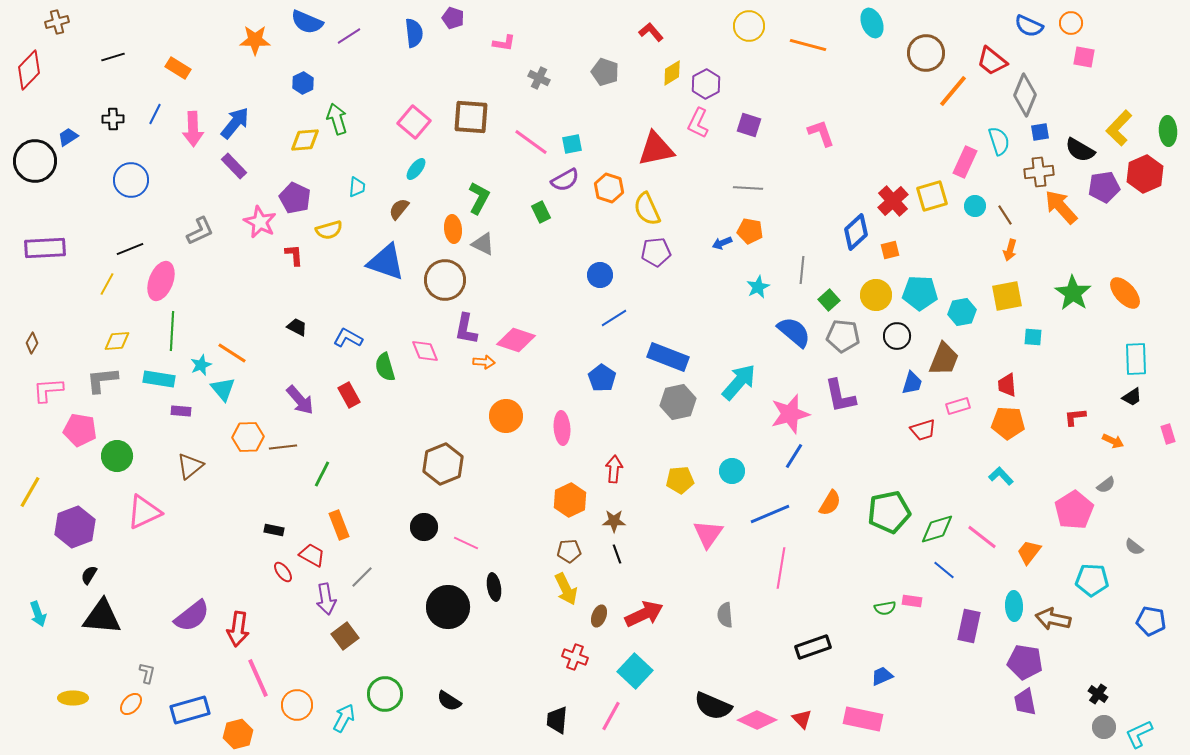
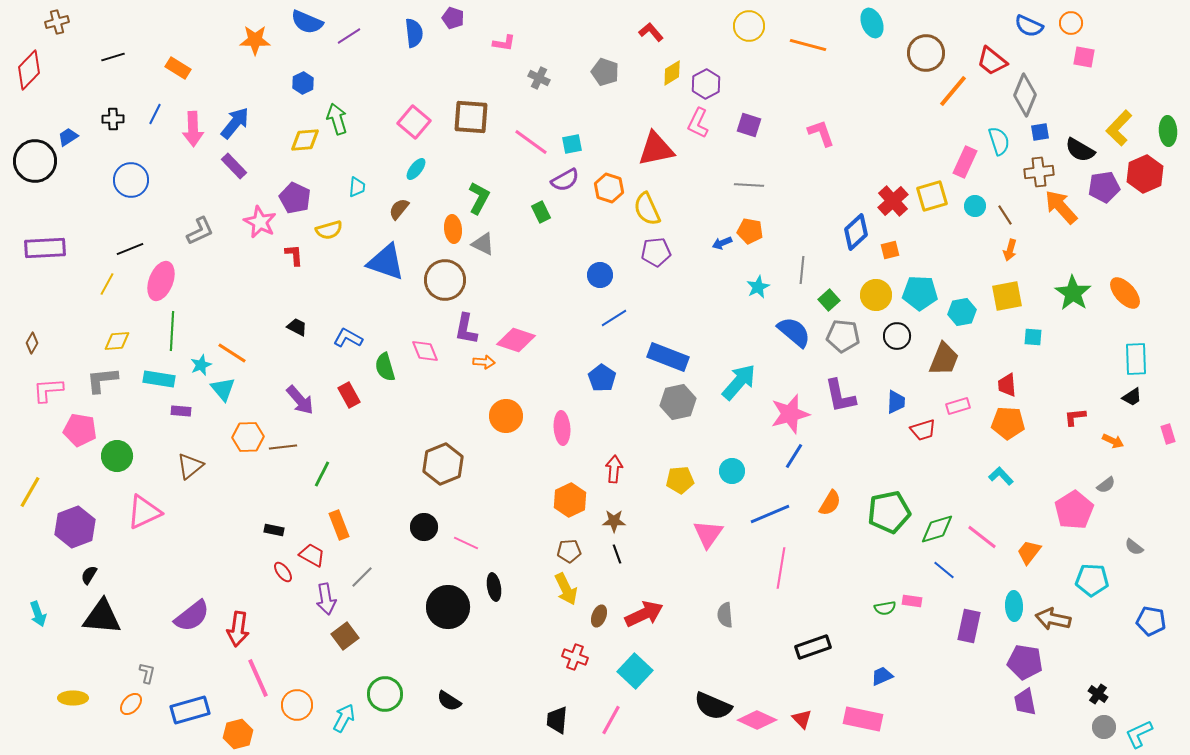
gray line at (748, 188): moved 1 px right, 3 px up
blue trapezoid at (912, 383): moved 16 px left, 19 px down; rotated 15 degrees counterclockwise
pink line at (611, 716): moved 4 px down
